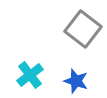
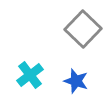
gray square: rotated 6 degrees clockwise
